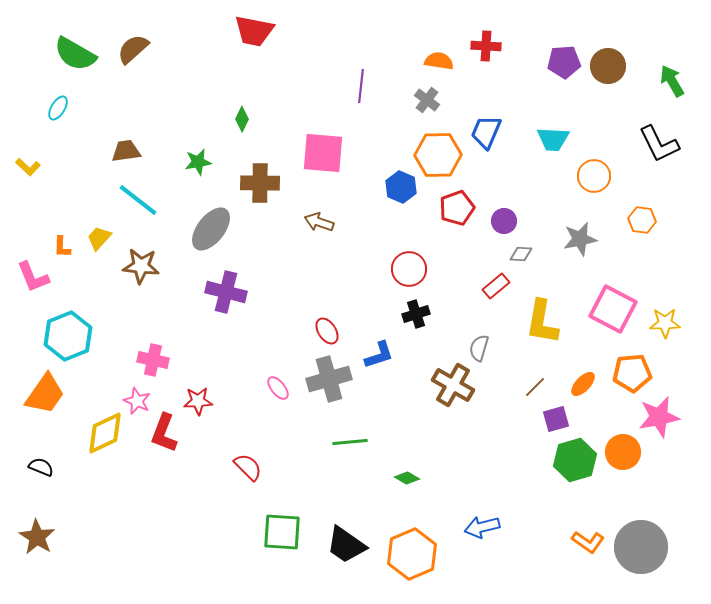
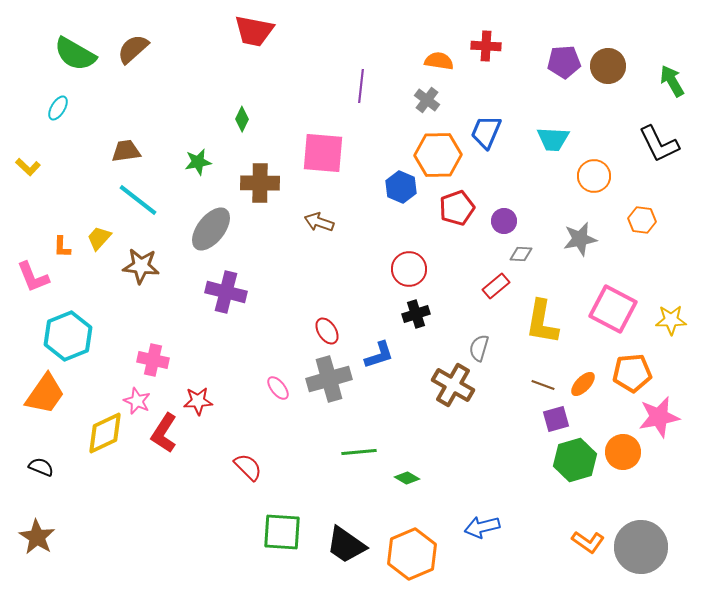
yellow star at (665, 323): moved 6 px right, 3 px up
brown line at (535, 387): moved 8 px right, 2 px up; rotated 65 degrees clockwise
red L-shape at (164, 433): rotated 12 degrees clockwise
green line at (350, 442): moved 9 px right, 10 px down
